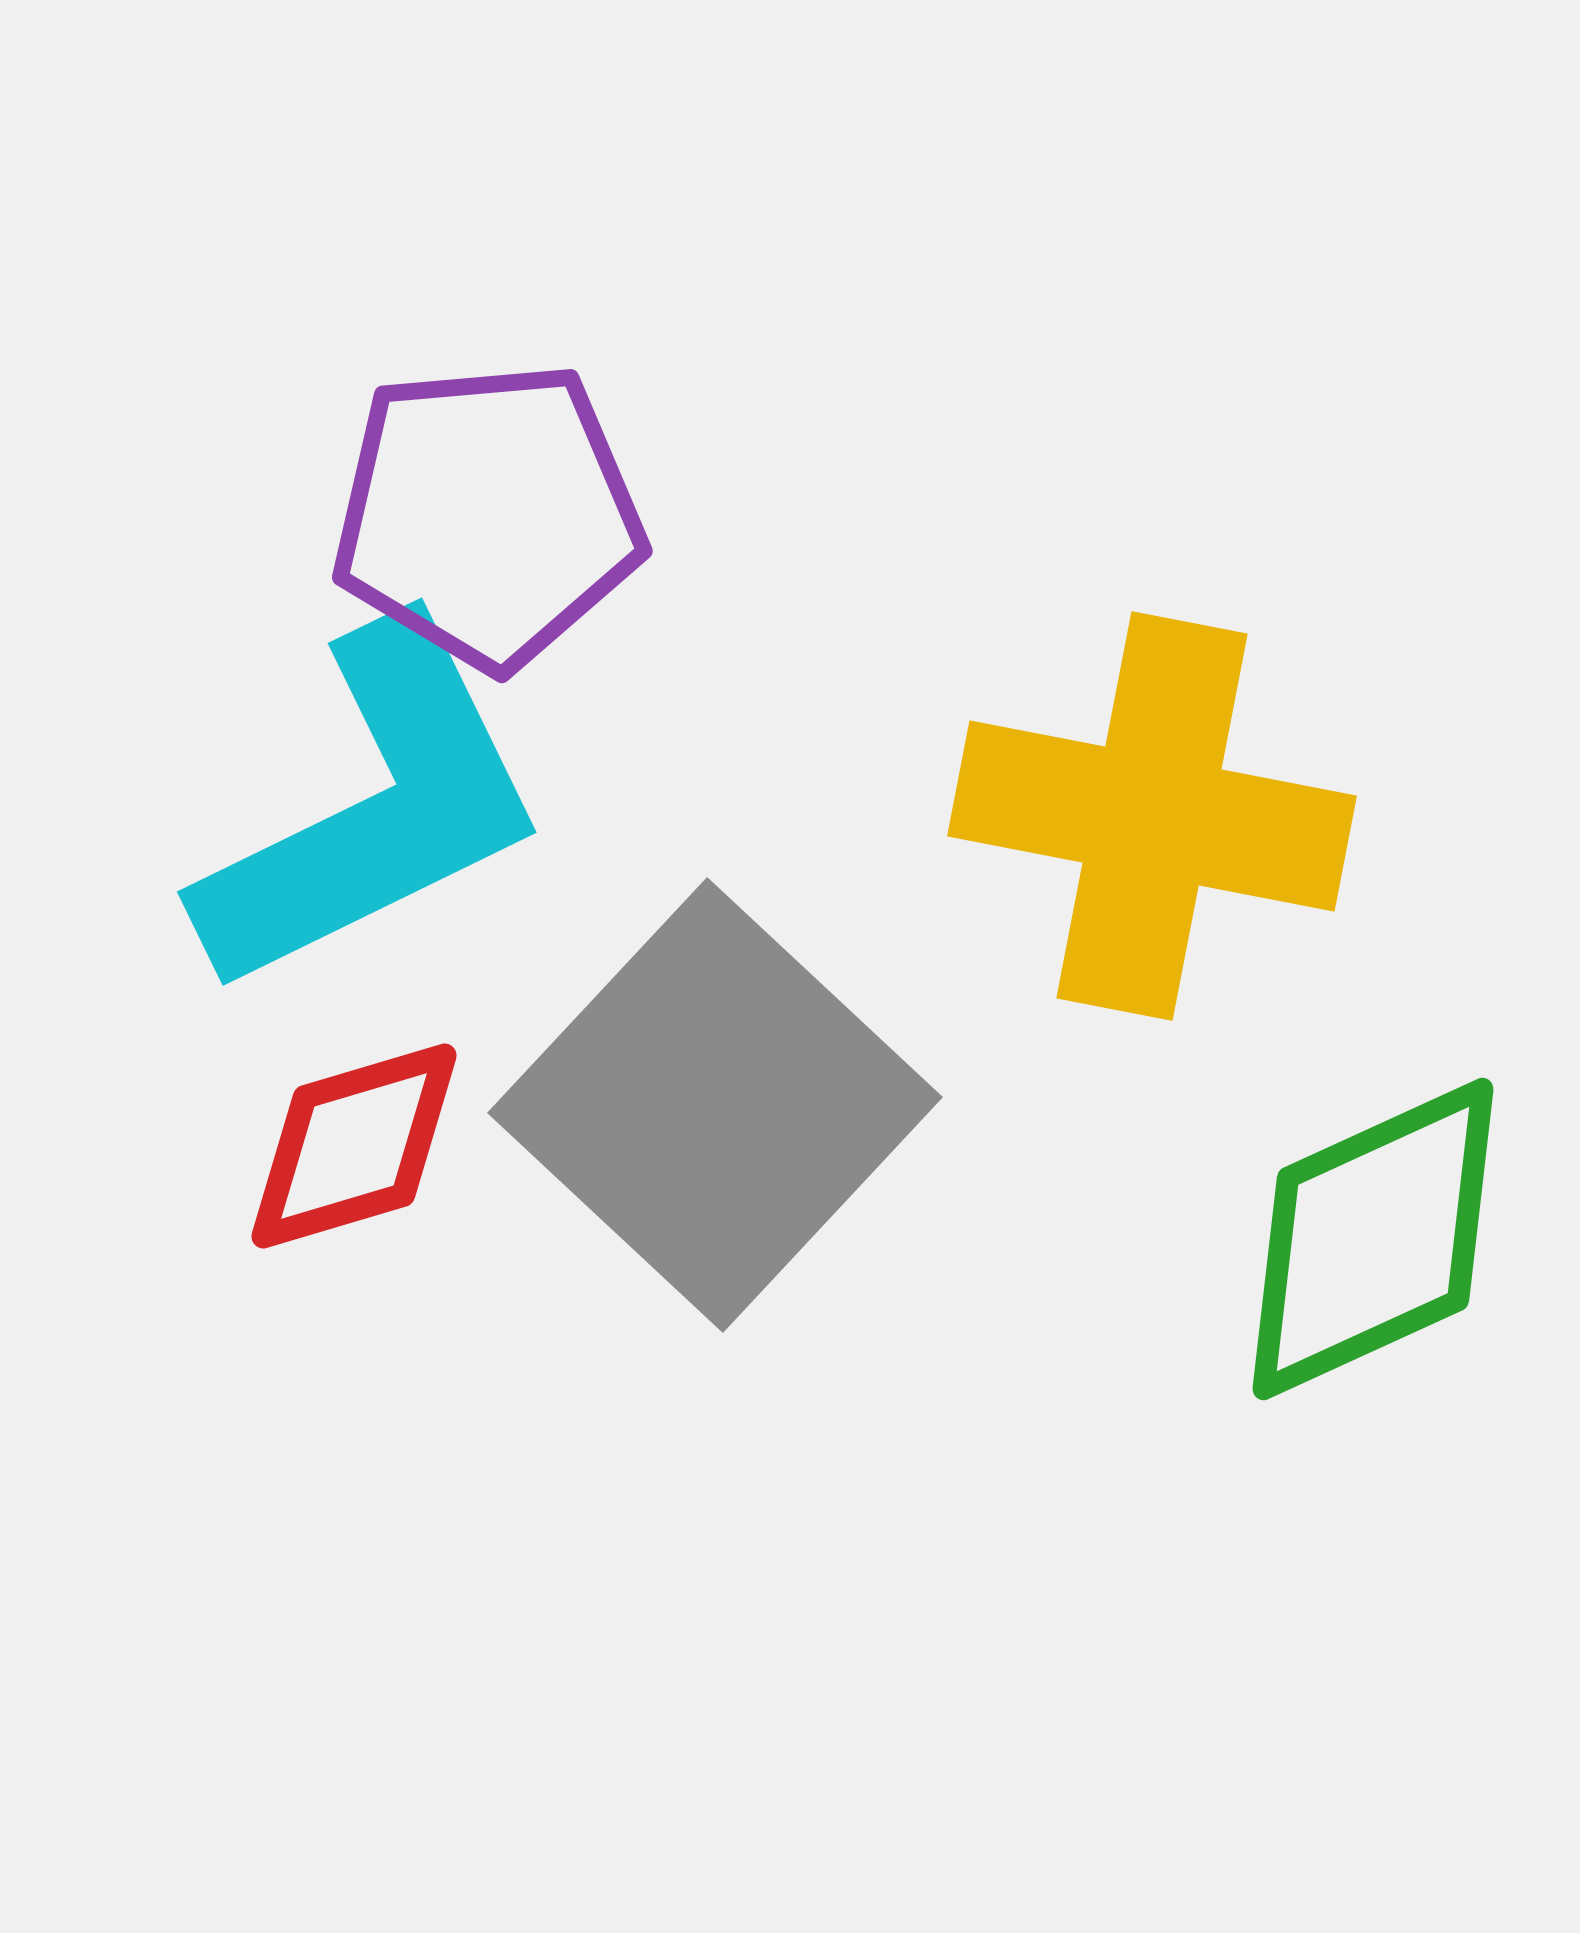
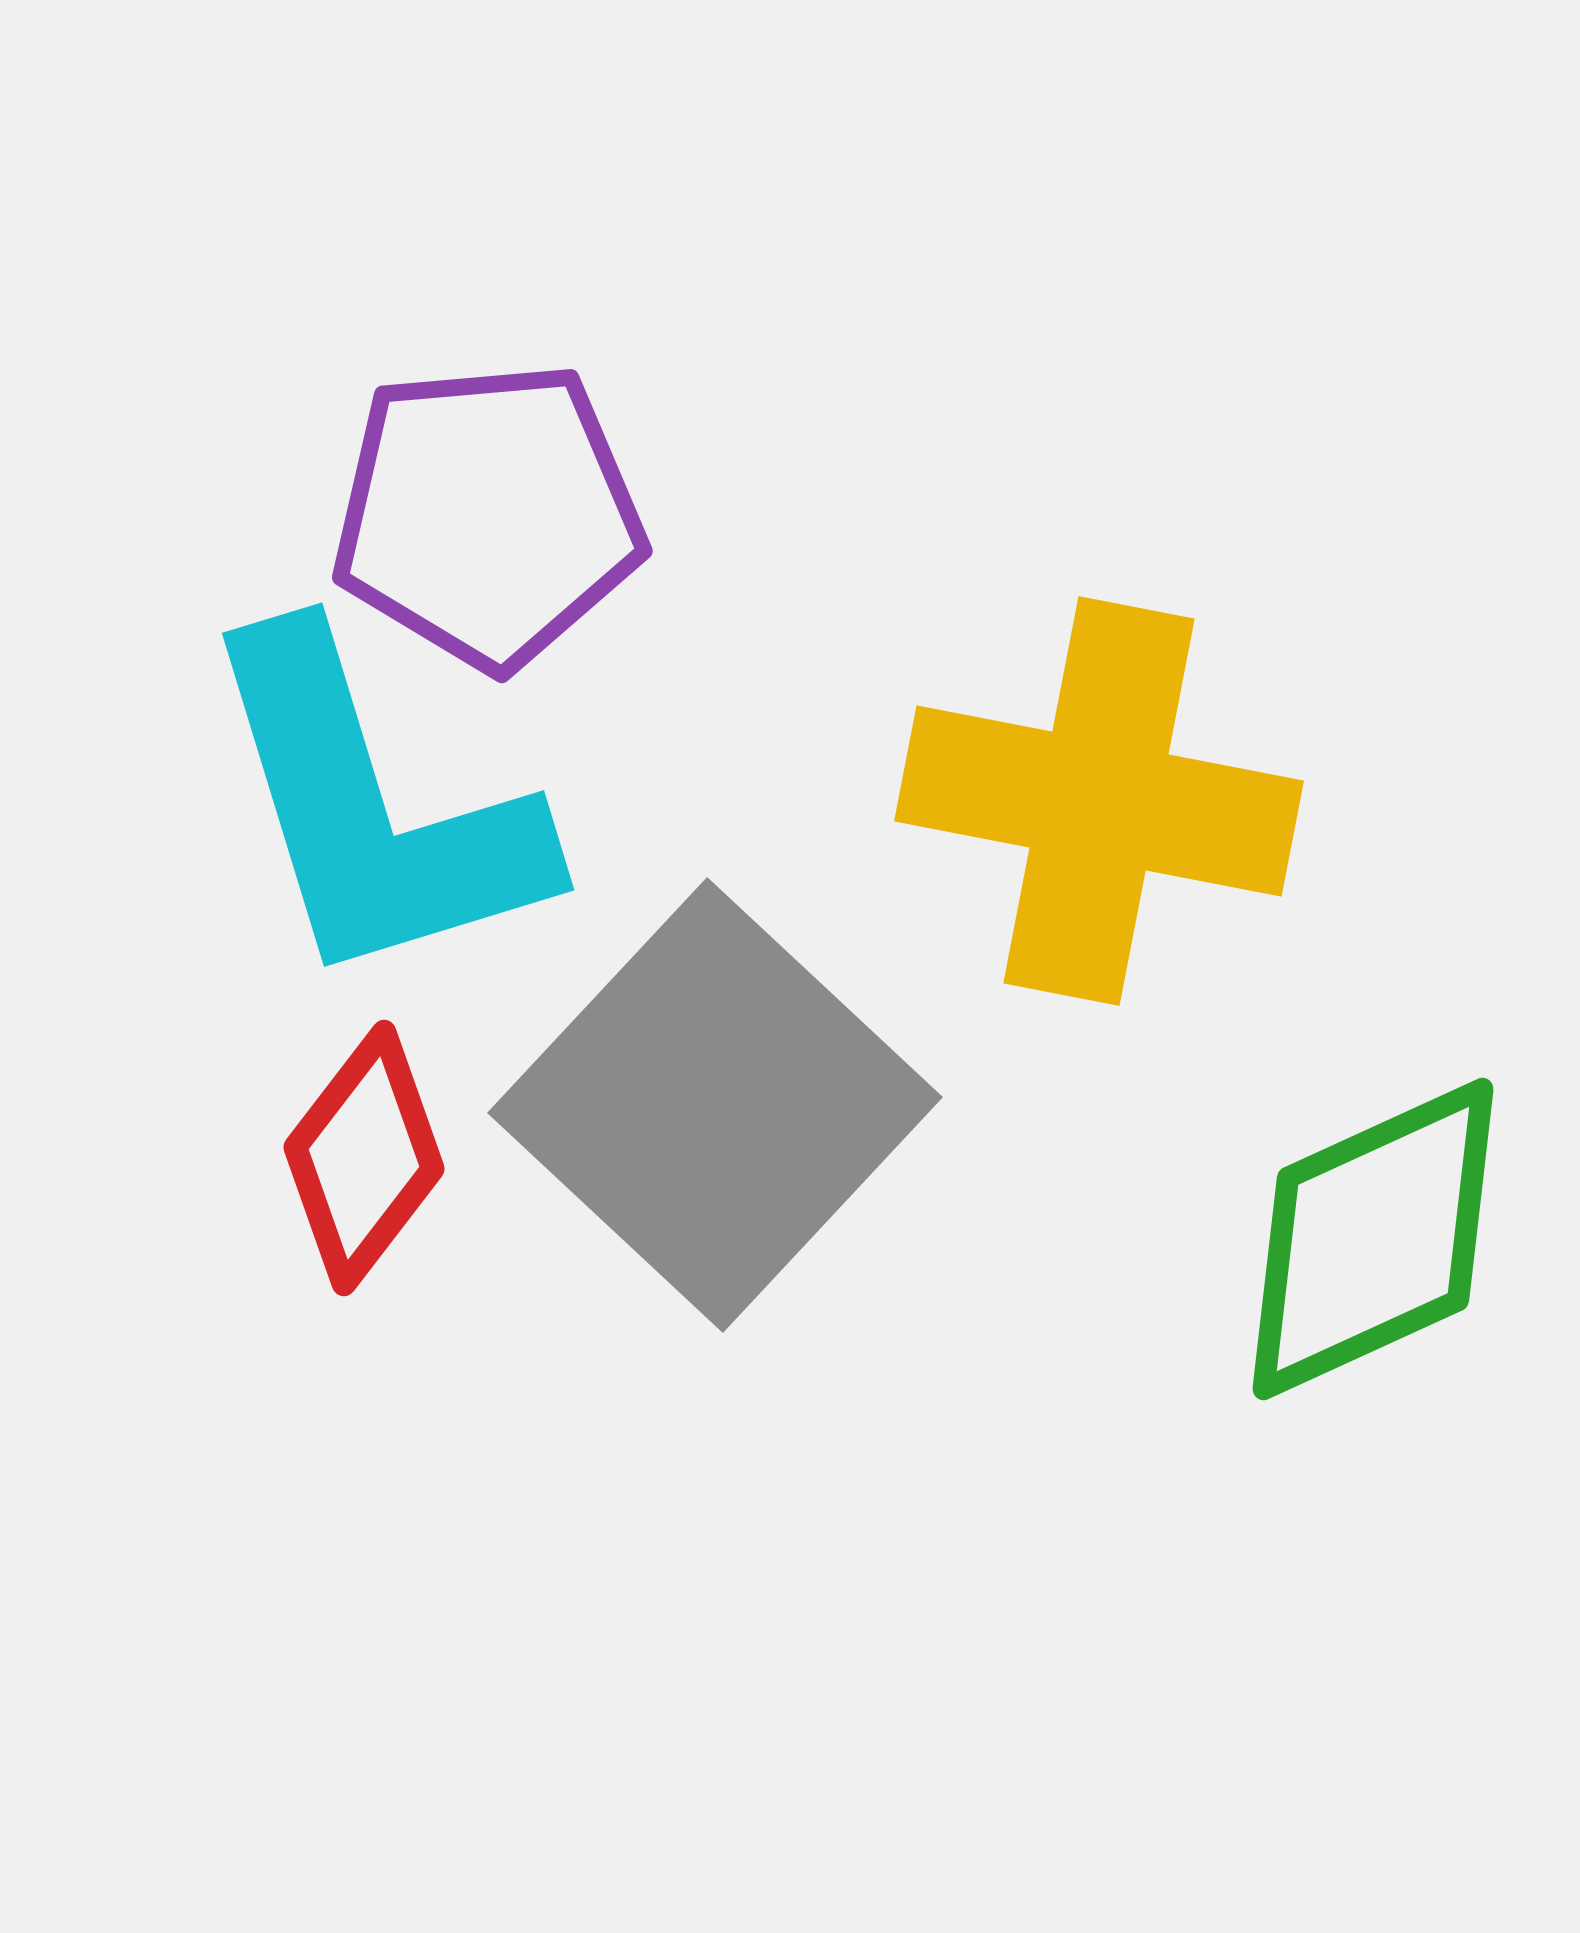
cyan L-shape: rotated 99 degrees clockwise
yellow cross: moved 53 px left, 15 px up
red diamond: moved 10 px right, 12 px down; rotated 36 degrees counterclockwise
